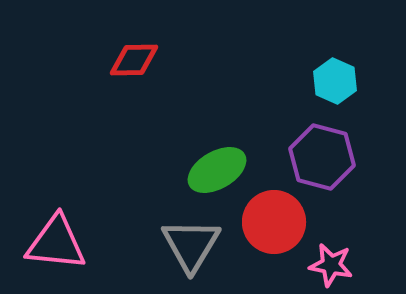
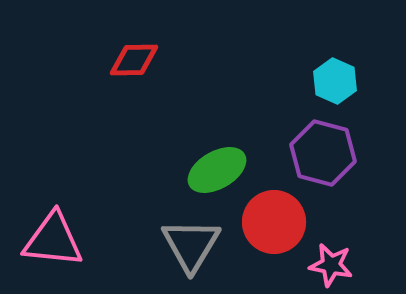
purple hexagon: moved 1 px right, 4 px up
pink triangle: moved 3 px left, 3 px up
